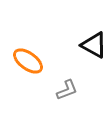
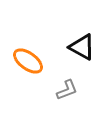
black triangle: moved 12 px left, 2 px down
